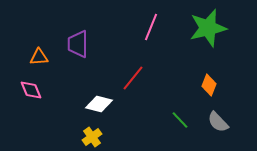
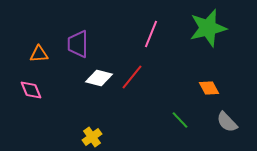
pink line: moved 7 px down
orange triangle: moved 3 px up
red line: moved 1 px left, 1 px up
orange diamond: moved 3 px down; rotated 50 degrees counterclockwise
white diamond: moved 26 px up
gray semicircle: moved 9 px right
